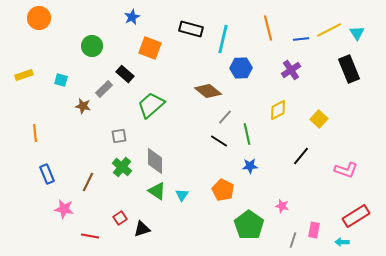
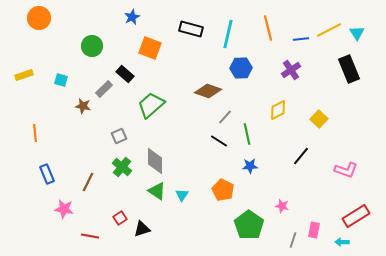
cyan line at (223, 39): moved 5 px right, 5 px up
brown diamond at (208, 91): rotated 20 degrees counterclockwise
gray square at (119, 136): rotated 14 degrees counterclockwise
